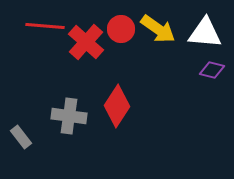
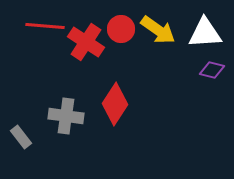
yellow arrow: moved 1 px down
white triangle: rotated 9 degrees counterclockwise
red cross: rotated 9 degrees counterclockwise
red diamond: moved 2 px left, 2 px up
gray cross: moved 3 px left
